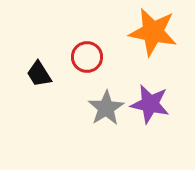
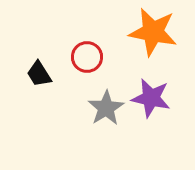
purple star: moved 1 px right, 6 px up
